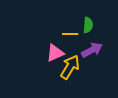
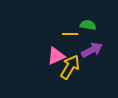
green semicircle: rotated 84 degrees counterclockwise
pink triangle: moved 1 px right, 3 px down
